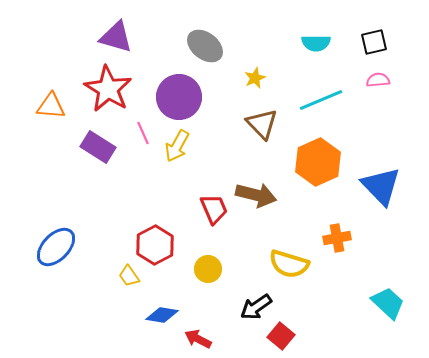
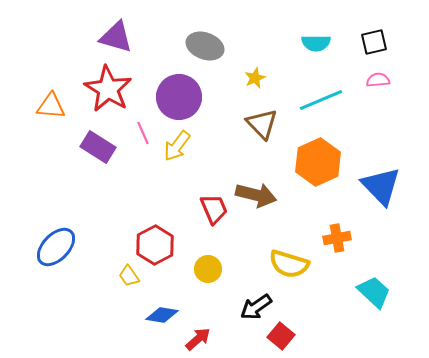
gray ellipse: rotated 18 degrees counterclockwise
yellow arrow: rotated 8 degrees clockwise
cyan trapezoid: moved 14 px left, 11 px up
red arrow: rotated 112 degrees clockwise
